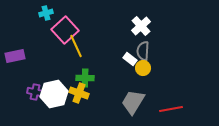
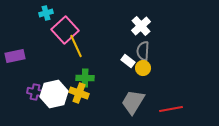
white rectangle: moved 2 px left, 2 px down
